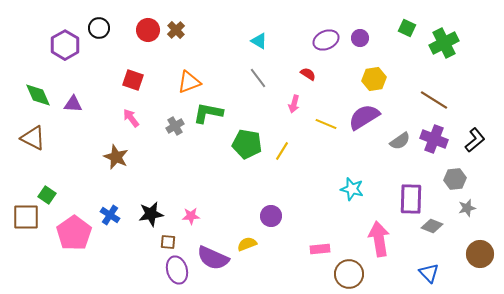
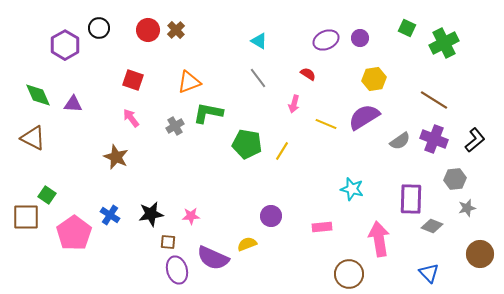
pink rectangle at (320, 249): moved 2 px right, 22 px up
